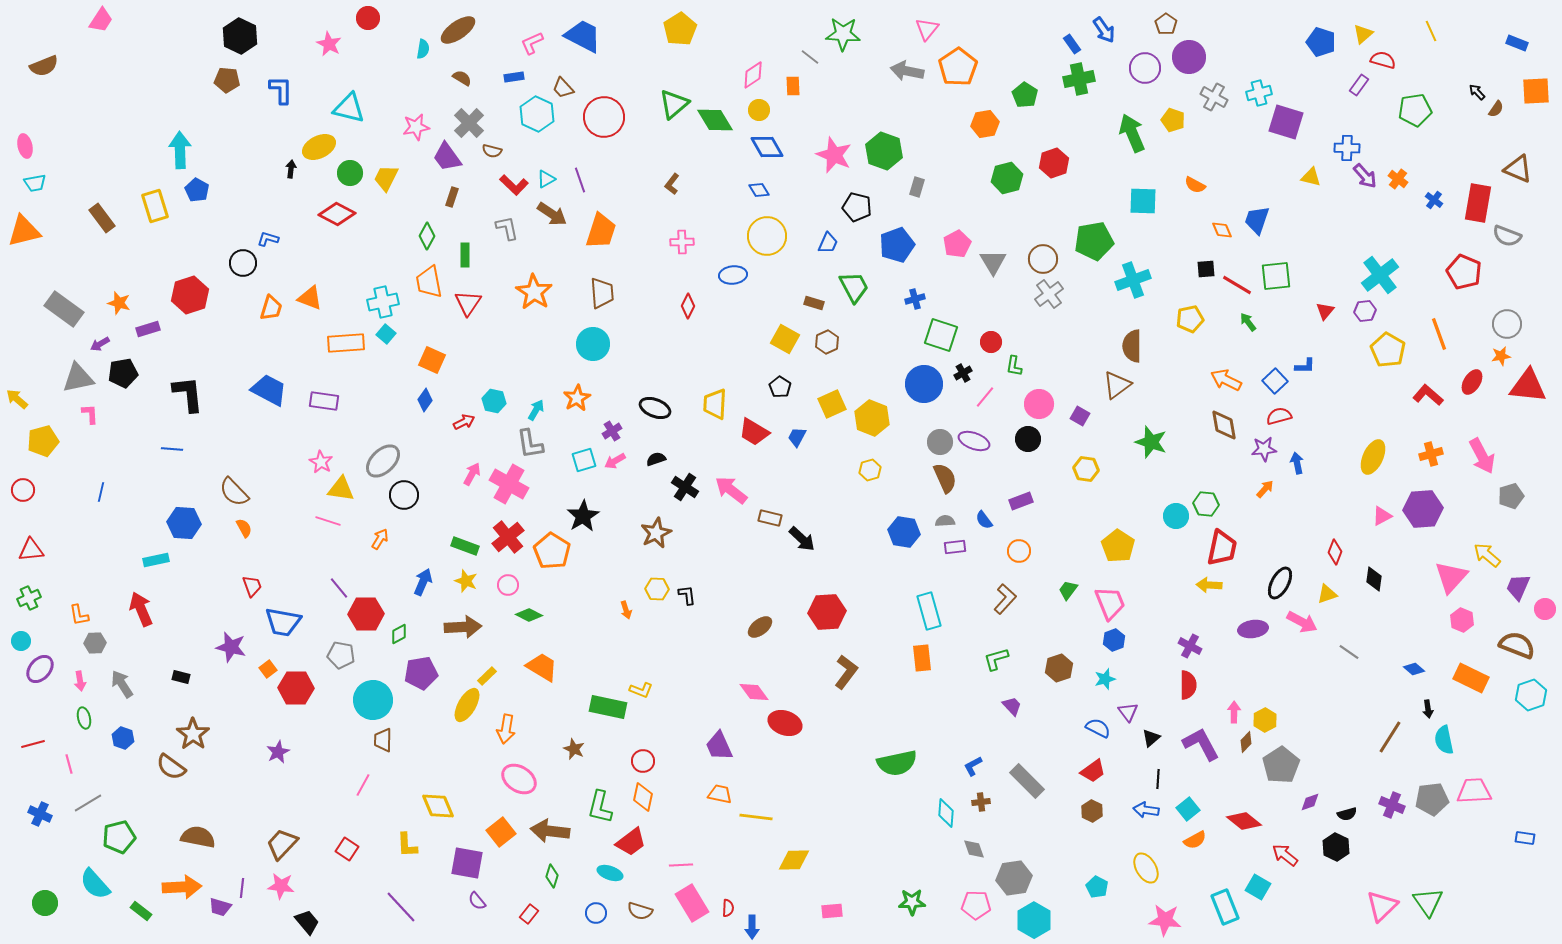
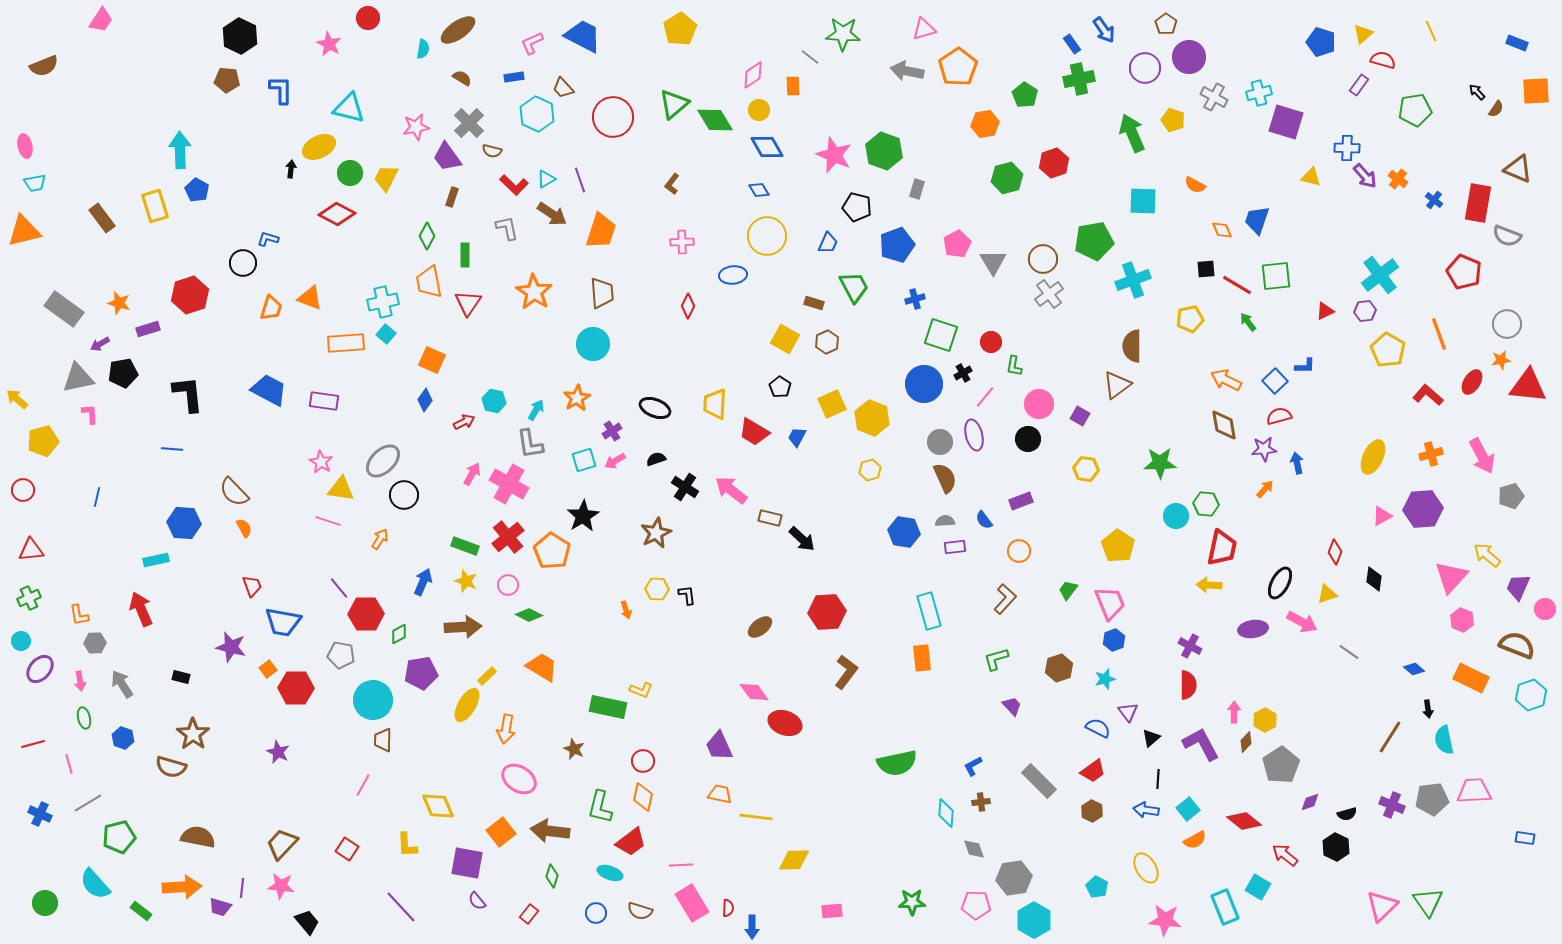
pink triangle at (927, 29): moved 3 px left; rotated 35 degrees clockwise
red circle at (604, 117): moved 9 px right
gray rectangle at (917, 187): moved 2 px down
red triangle at (1325, 311): rotated 24 degrees clockwise
orange star at (1501, 356): moved 4 px down
purple ellipse at (974, 441): moved 6 px up; rotated 56 degrees clockwise
green star at (1151, 442): moved 9 px right, 21 px down; rotated 20 degrees counterclockwise
blue line at (101, 492): moved 4 px left, 5 px down
purple star at (278, 752): rotated 20 degrees counterclockwise
brown semicircle at (171, 767): rotated 20 degrees counterclockwise
gray rectangle at (1027, 781): moved 12 px right
